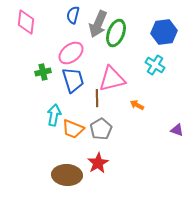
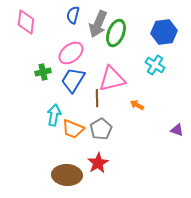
blue trapezoid: rotated 132 degrees counterclockwise
